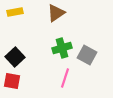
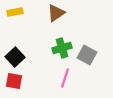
red square: moved 2 px right
